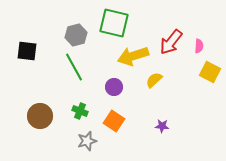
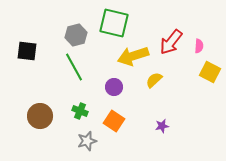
purple star: rotated 16 degrees counterclockwise
